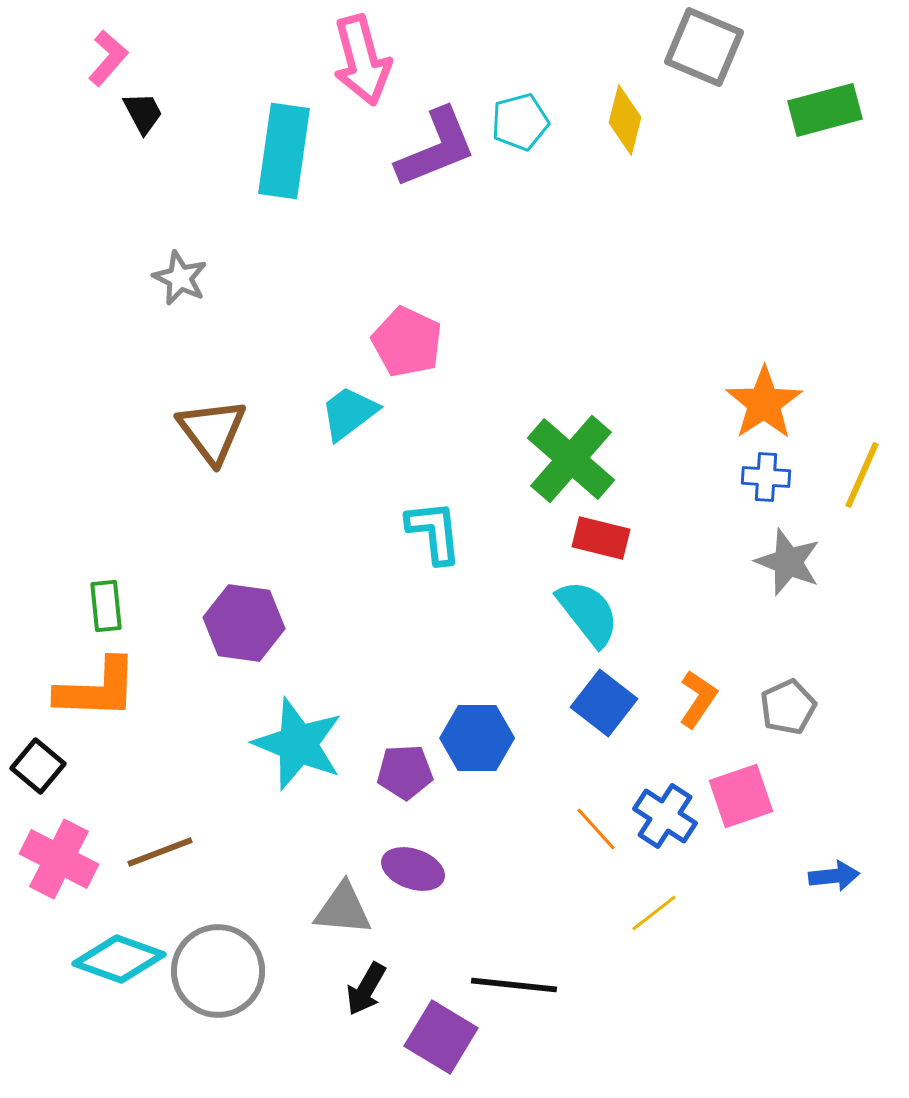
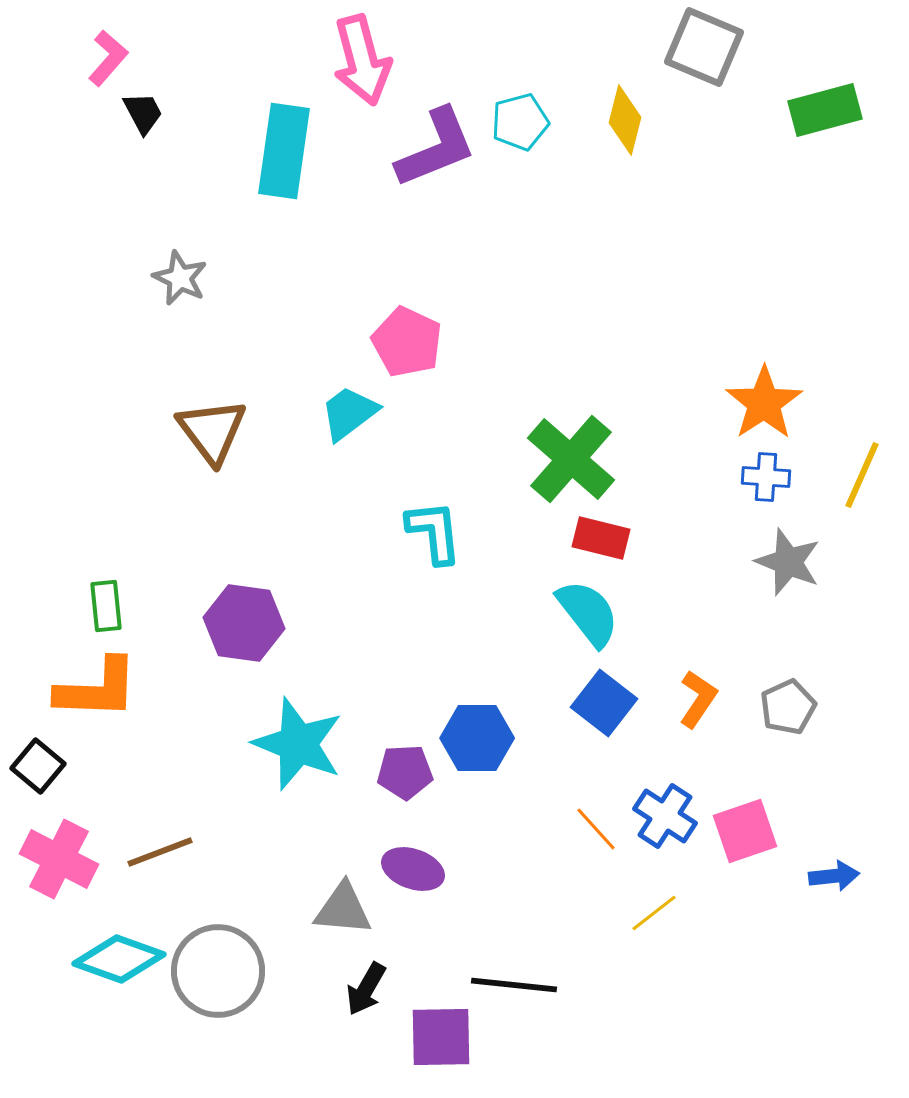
pink square at (741, 796): moved 4 px right, 35 px down
purple square at (441, 1037): rotated 32 degrees counterclockwise
